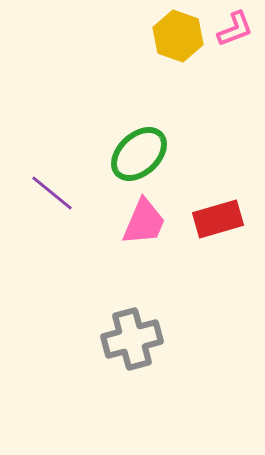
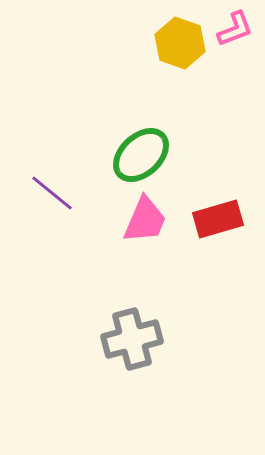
yellow hexagon: moved 2 px right, 7 px down
green ellipse: moved 2 px right, 1 px down
pink trapezoid: moved 1 px right, 2 px up
